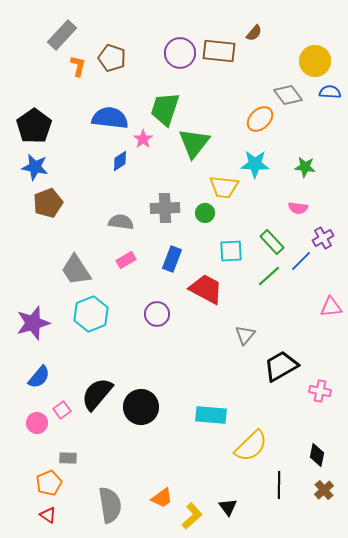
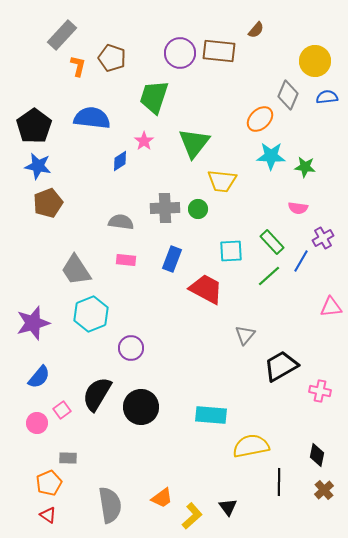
brown semicircle at (254, 33): moved 2 px right, 3 px up
blue semicircle at (330, 92): moved 3 px left, 5 px down; rotated 10 degrees counterclockwise
gray diamond at (288, 95): rotated 60 degrees clockwise
green trapezoid at (165, 109): moved 11 px left, 12 px up
blue semicircle at (110, 118): moved 18 px left
pink star at (143, 139): moved 1 px right, 2 px down
cyan star at (255, 164): moved 16 px right, 8 px up
blue star at (35, 167): moved 3 px right, 1 px up
yellow trapezoid at (224, 187): moved 2 px left, 6 px up
green circle at (205, 213): moved 7 px left, 4 px up
pink rectangle at (126, 260): rotated 36 degrees clockwise
blue line at (301, 261): rotated 15 degrees counterclockwise
purple circle at (157, 314): moved 26 px left, 34 px down
black semicircle at (97, 394): rotated 9 degrees counterclockwise
yellow semicircle at (251, 446): rotated 147 degrees counterclockwise
black line at (279, 485): moved 3 px up
